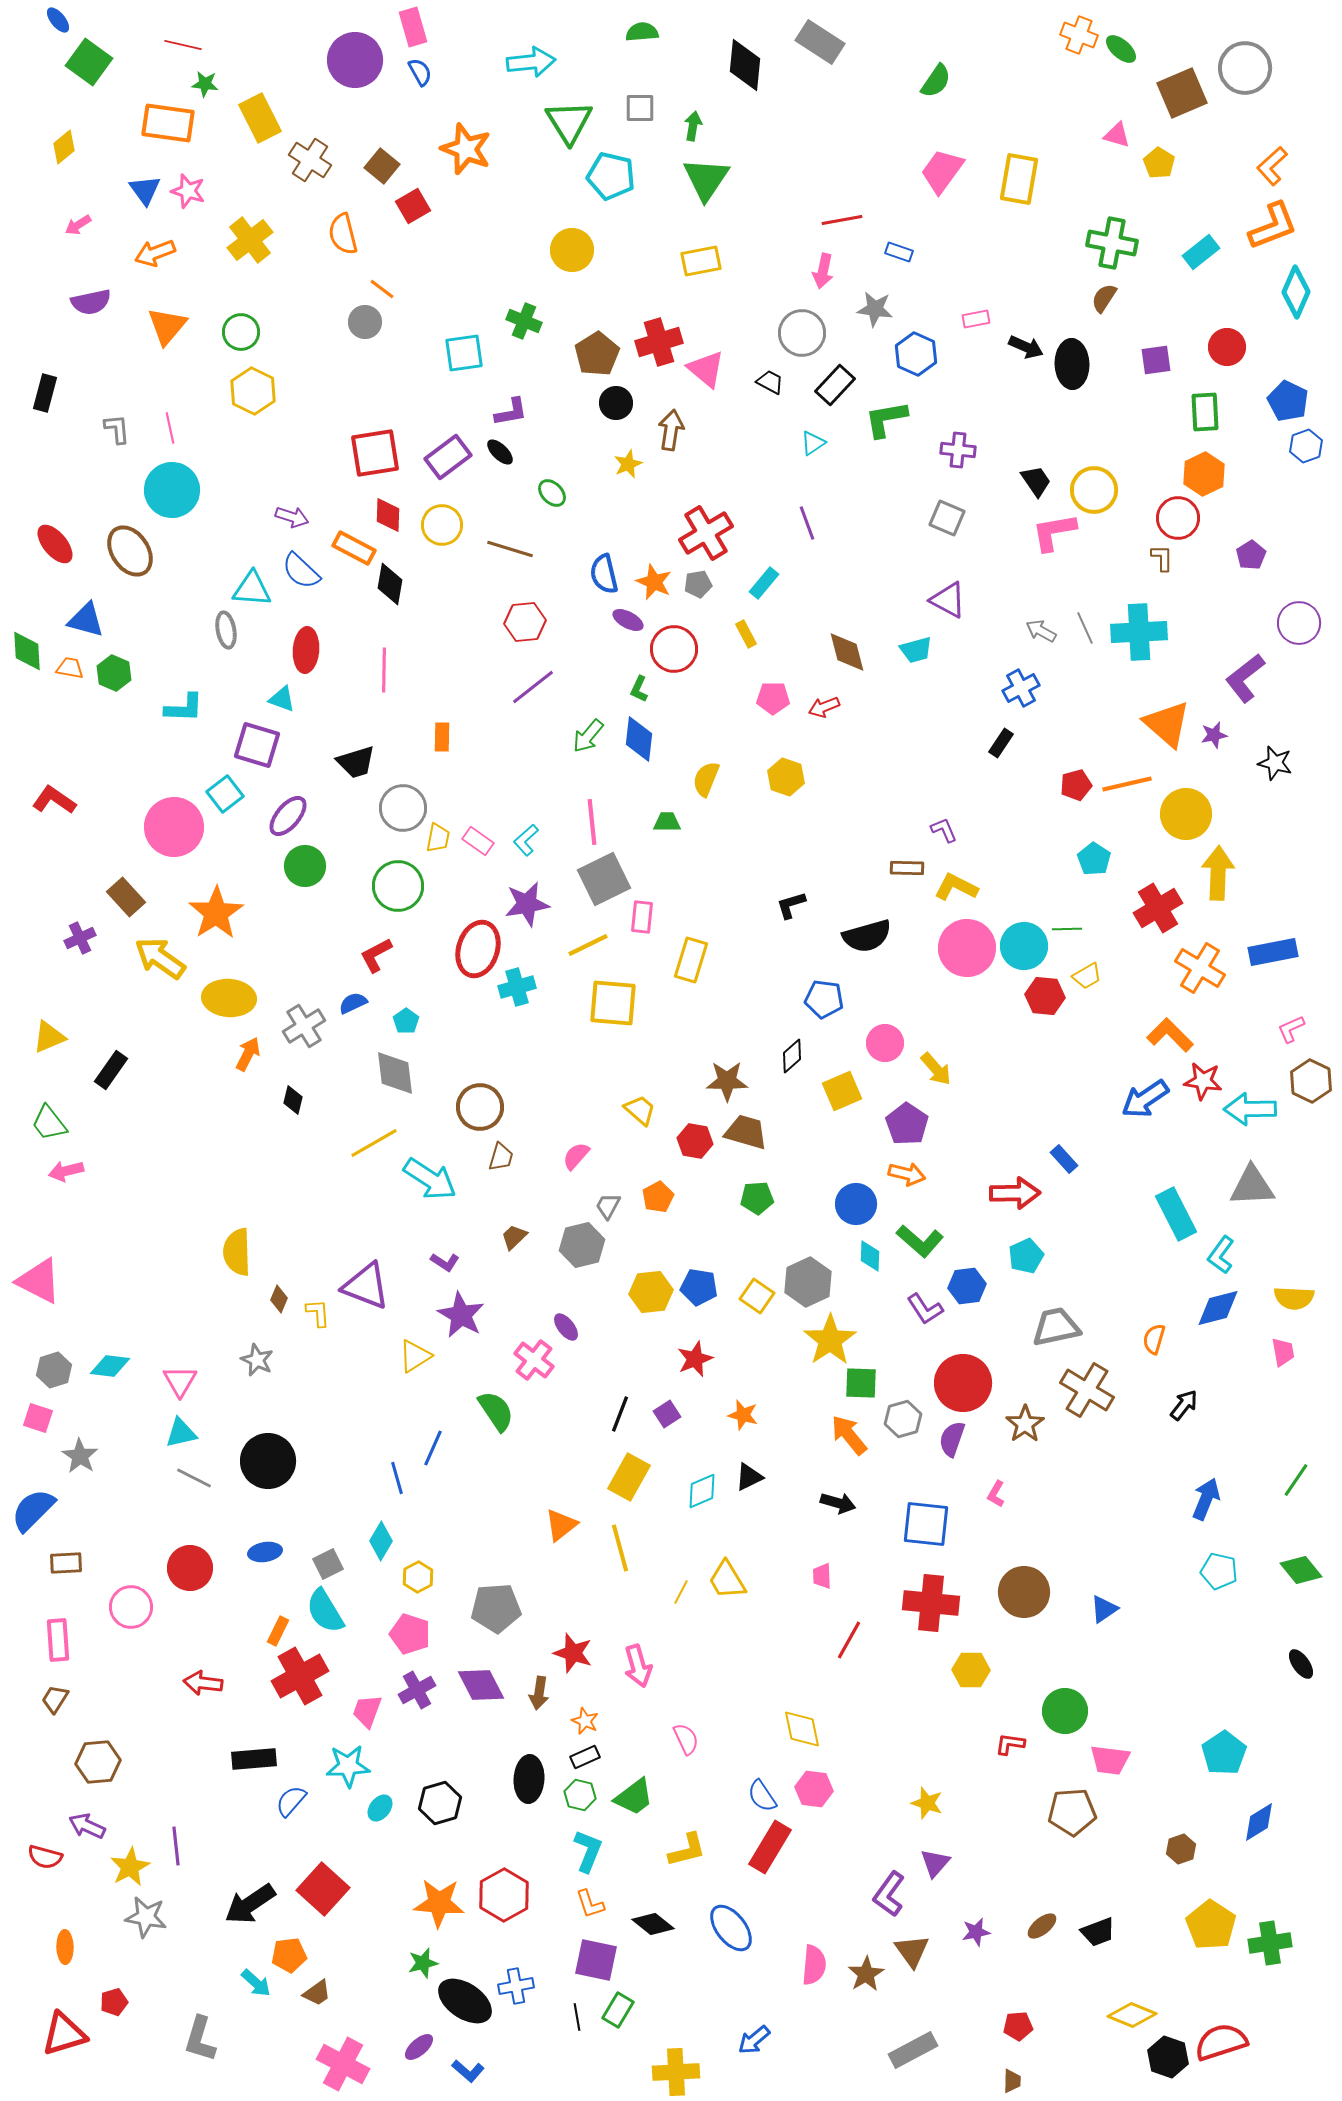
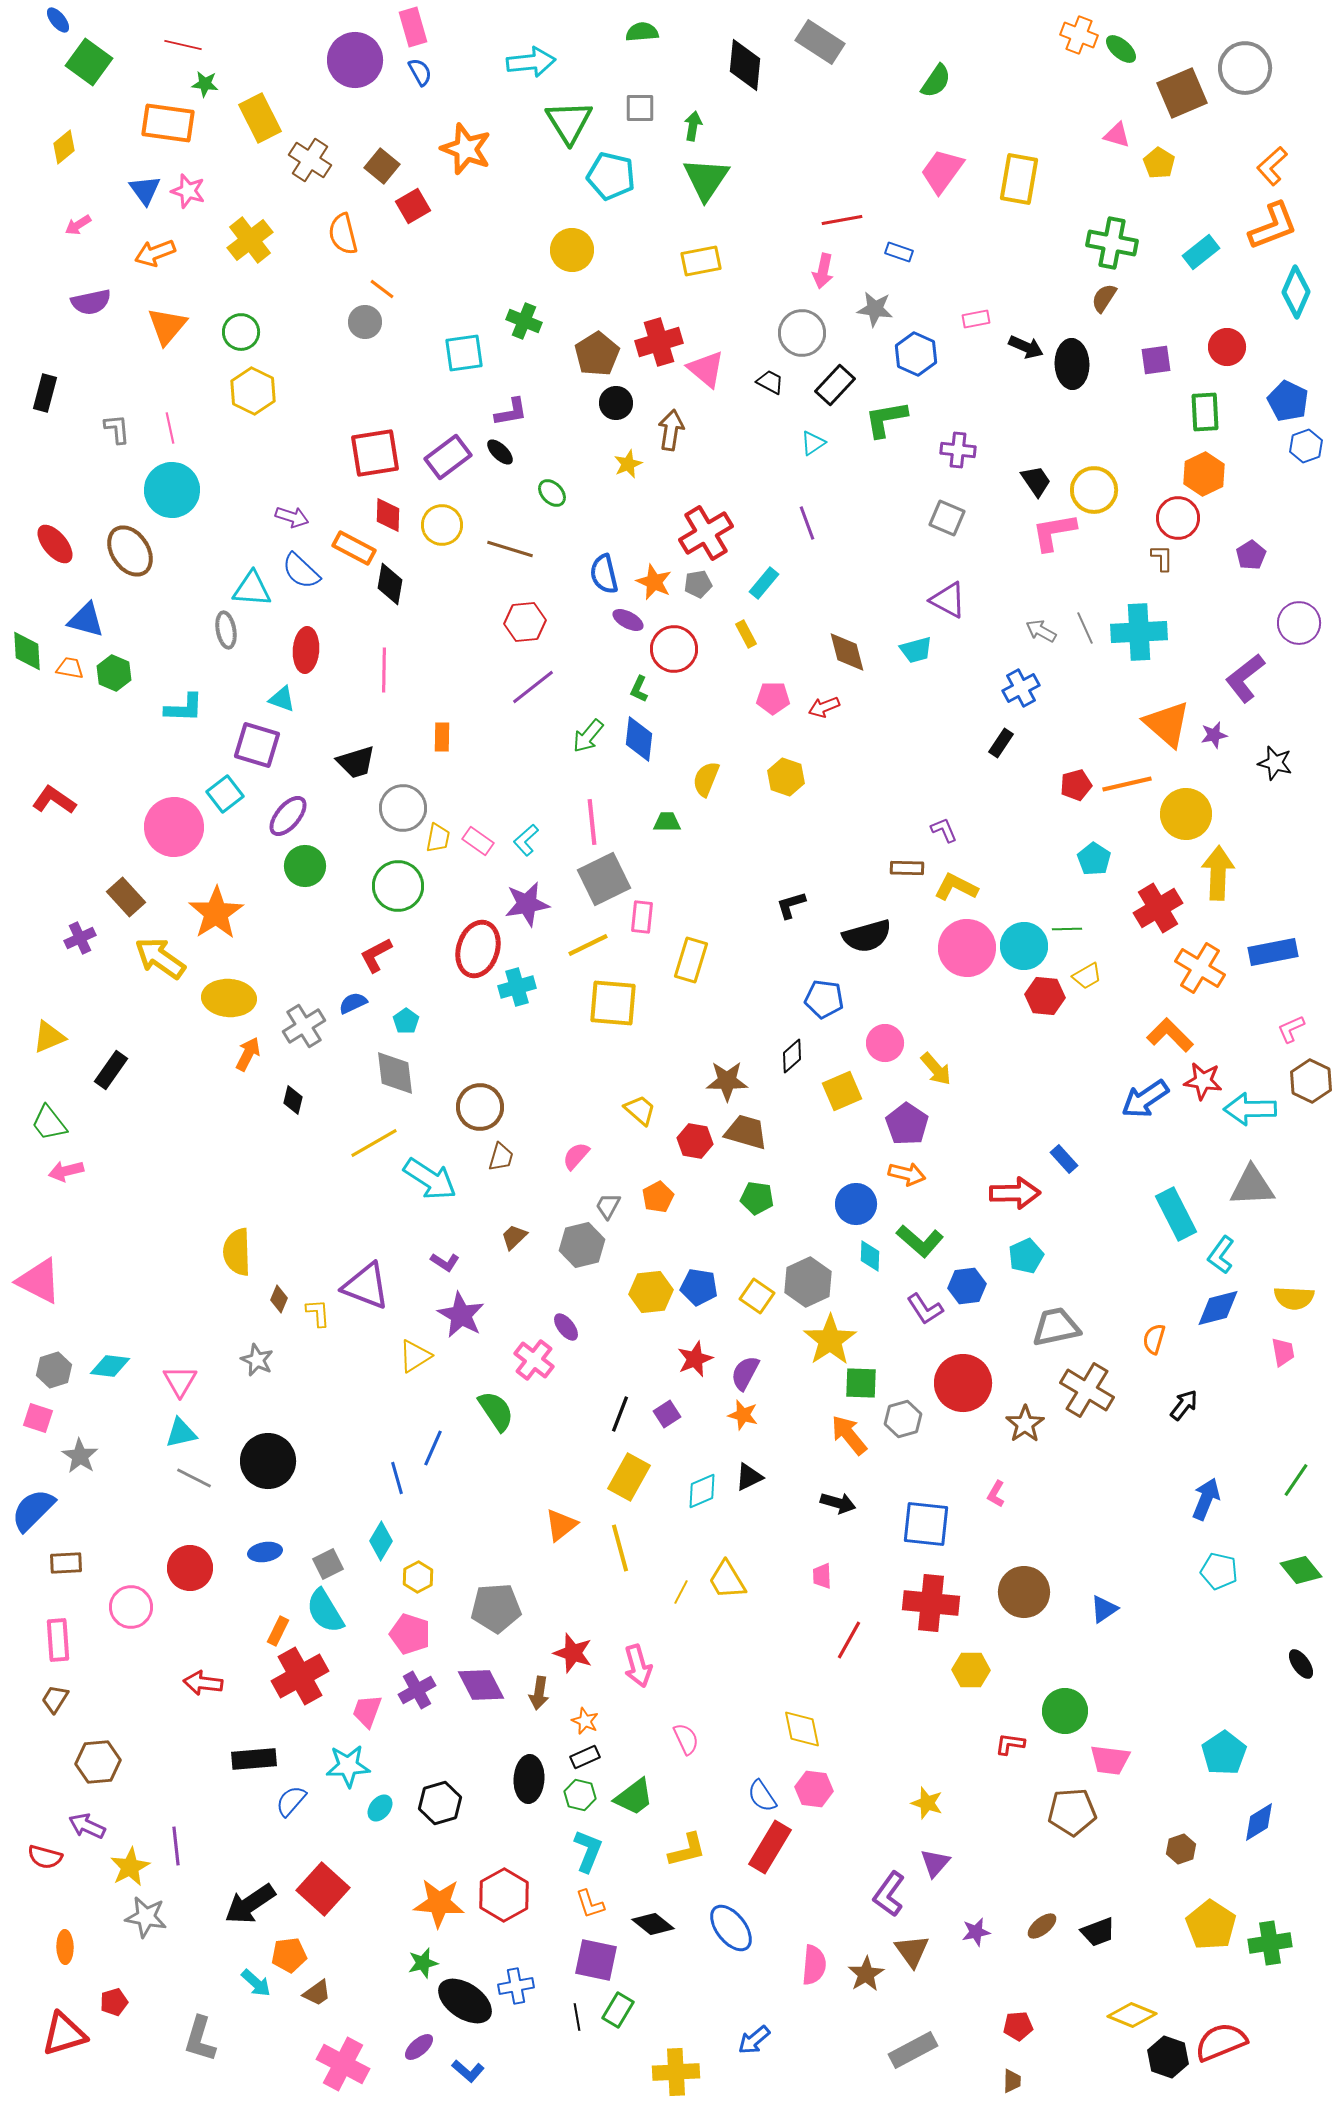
green pentagon at (757, 1198): rotated 12 degrees clockwise
purple semicircle at (952, 1439): moved 207 px left, 66 px up; rotated 9 degrees clockwise
red semicircle at (1221, 2042): rotated 4 degrees counterclockwise
